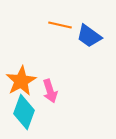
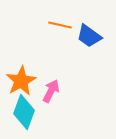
pink arrow: moved 1 px right; rotated 135 degrees counterclockwise
